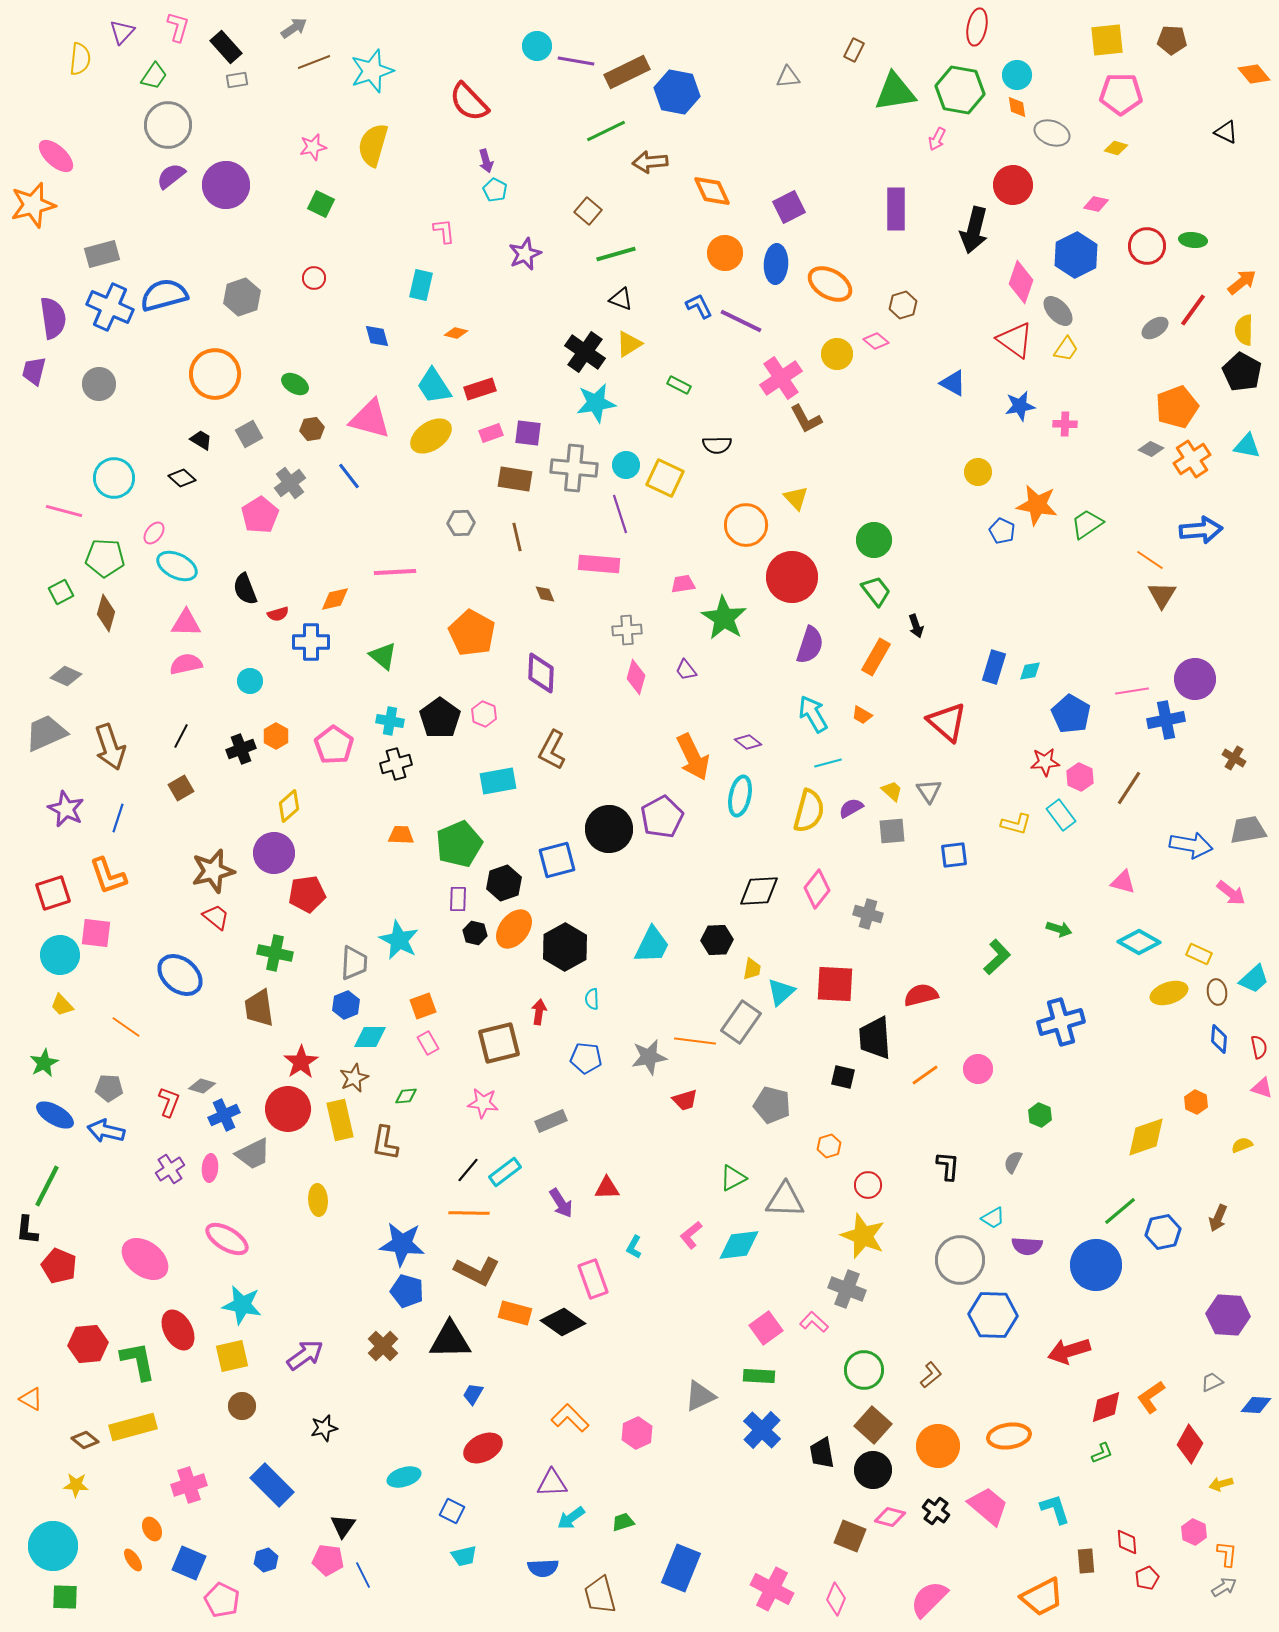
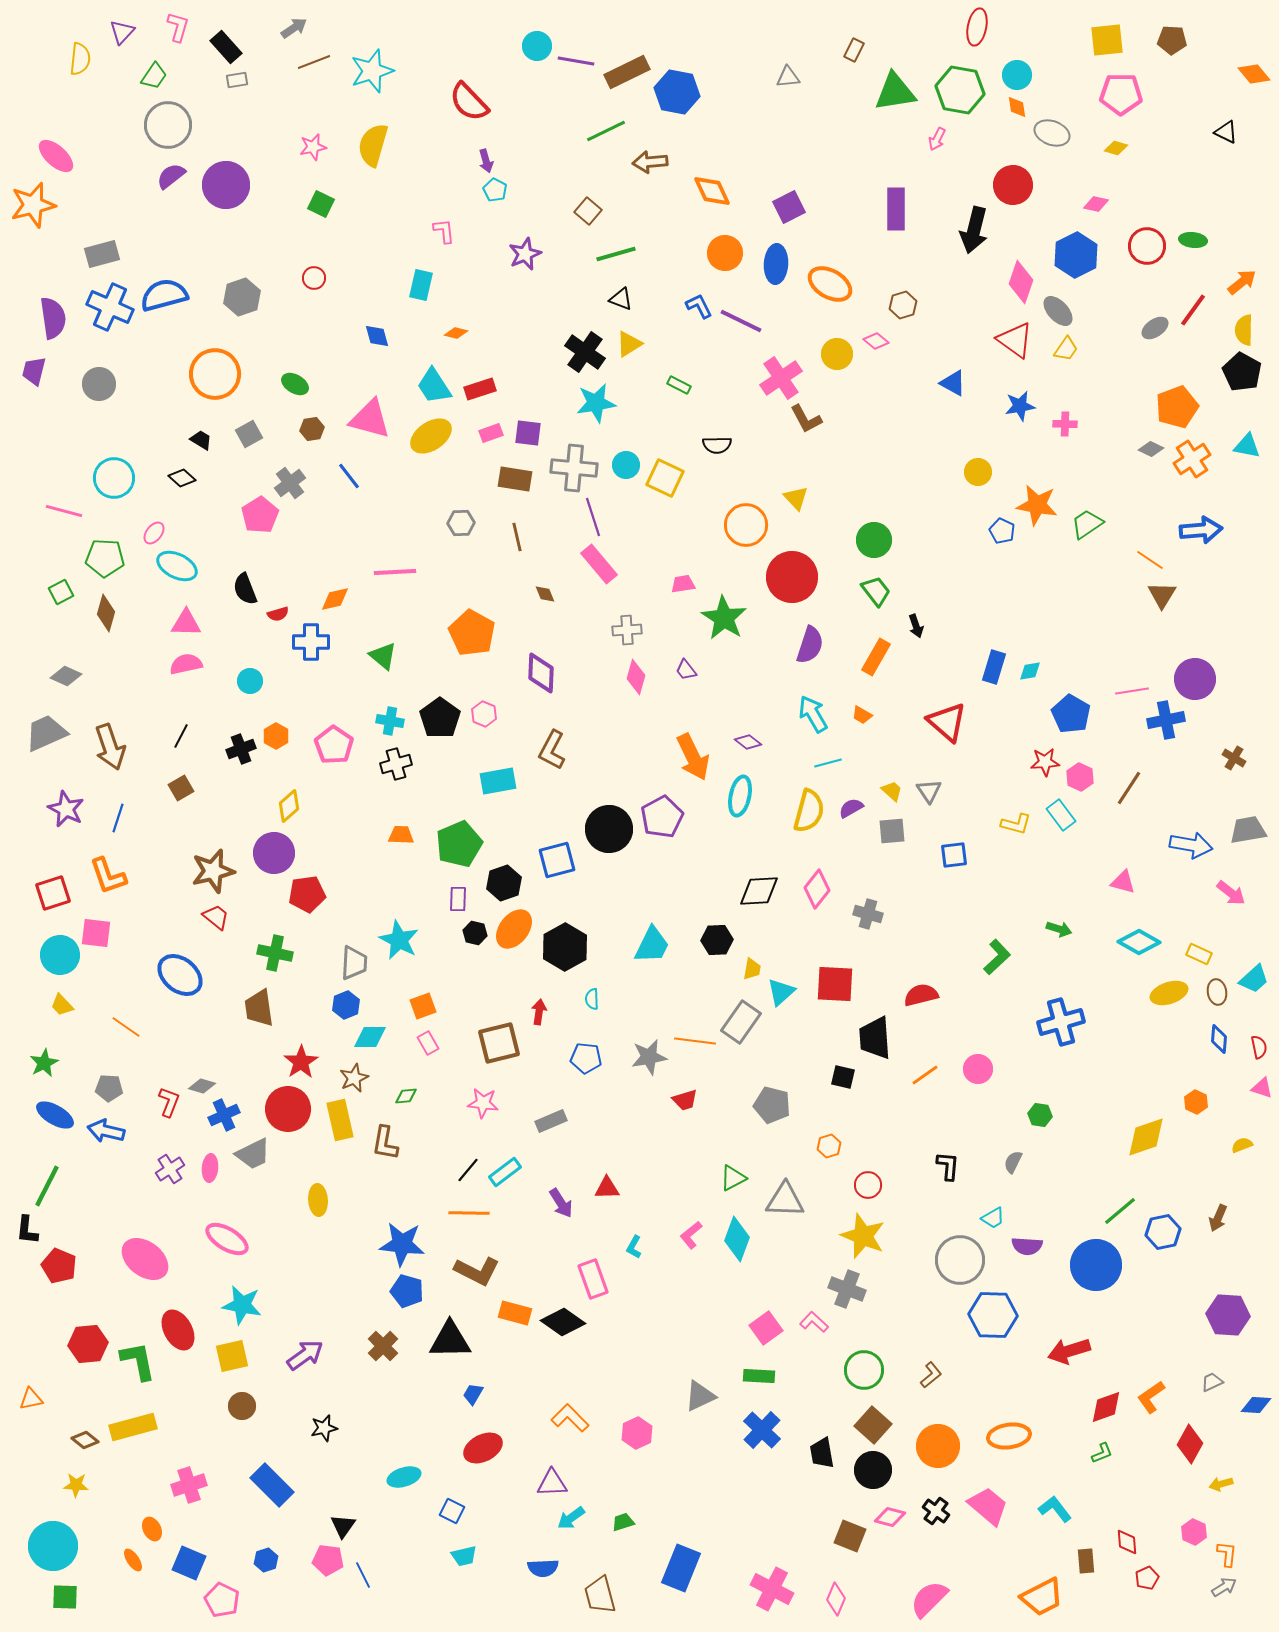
purple line at (620, 514): moved 27 px left, 3 px down
pink rectangle at (599, 564): rotated 45 degrees clockwise
green hexagon at (1040, 1115): rotated 15 degrees counterclockwise
cyan diamond at (739, 1245): moved 2 px left, 6 px up; rotated 63 degrees counterclockwise
orange triangle at (31, 1399): rotated 40 degrees counterclockwise
cyan L-shape at (1055, 1509): rotated 20 degrees counterclockwise
